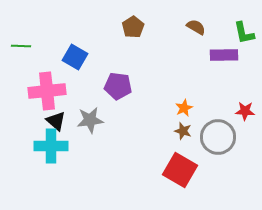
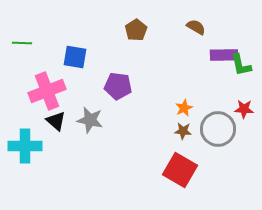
brown pentagon: moved 3 px right, 3 px down
green L-shape: moved 3 px left, 32 px down
green line: moved 1 px right, 3 px up
blue square: rotated 20 degrees counterclockwise
pink cross: rotated 15 degrees counterclockwise
red star: moved 1 px left, 2 px up
gray star: rotated 20 degrees clockwise
brown star: rotated 12 degrees counterclockwise
gray circle: moved 8 px up
cyan cross: moved 26 px left
